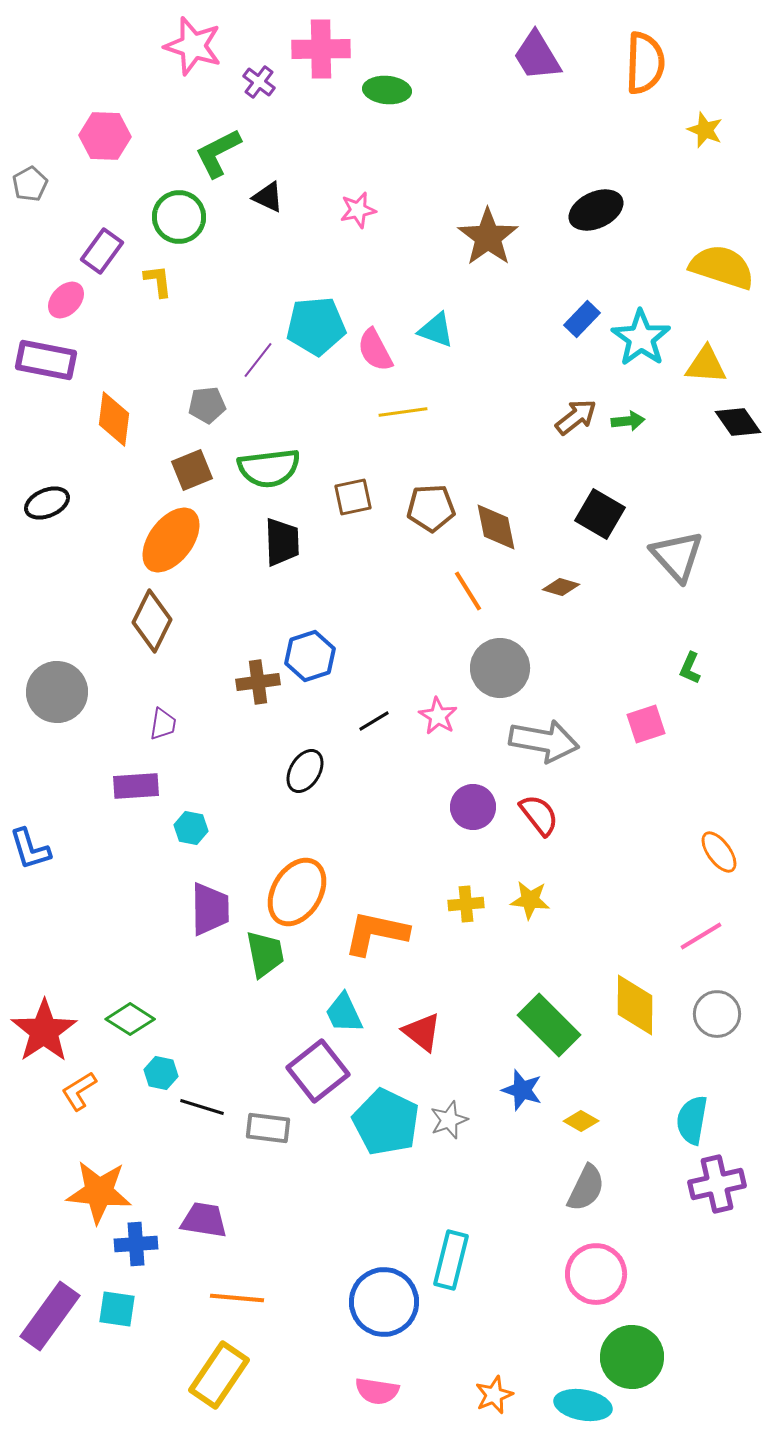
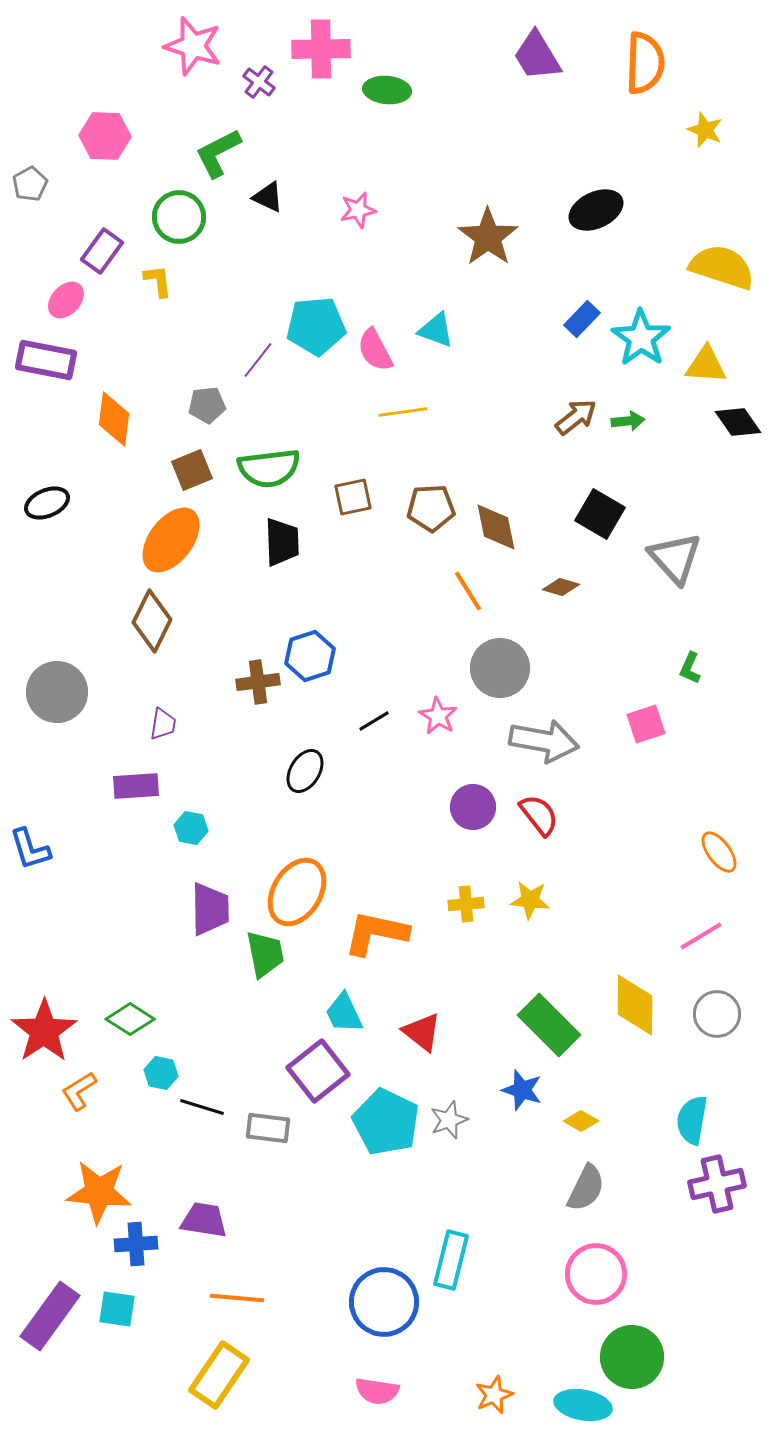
gray triangle at (677, 556): moved 2 px left, 2 px down
